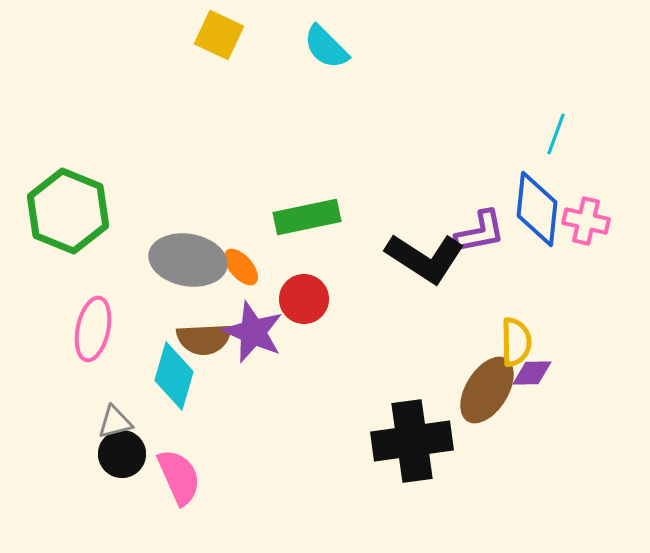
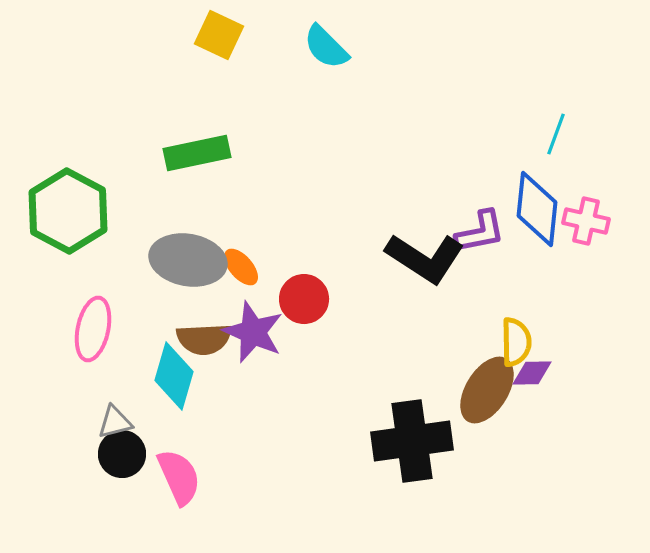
green hexagon: rotated 6 degrees clockwise
green rectangle: moved 110 px left, 64 px up
